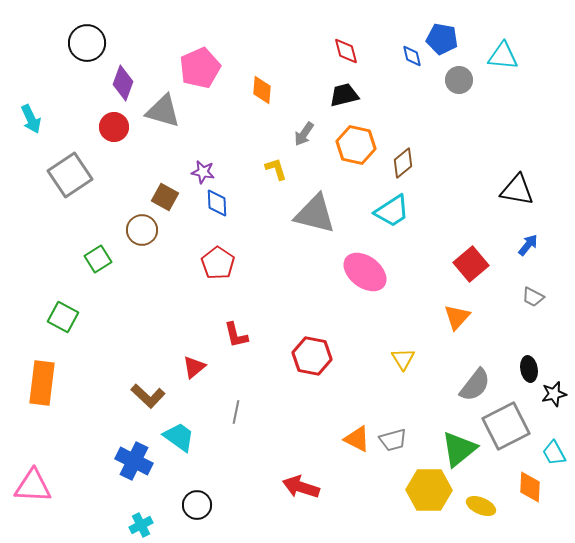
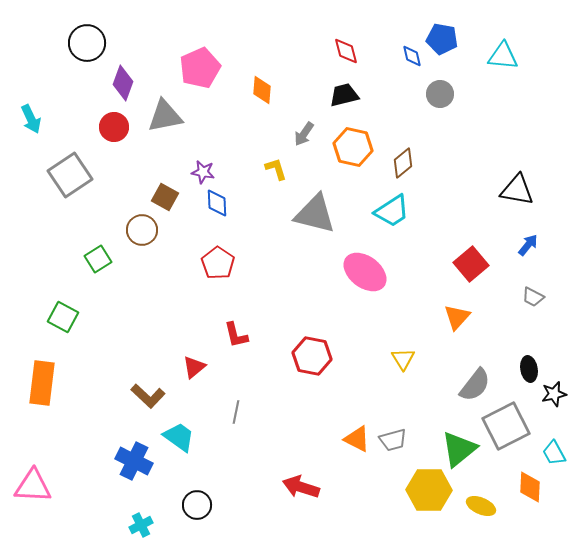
gray circle at (459, 80): moved 19 px left, 14 px down
gray triangle at (163, 111): moved 2 px right, 5 px down; rotated 27 degrees counterclockwise
orange hexagon at (356, 145): moved 3 px left, 2 px down
